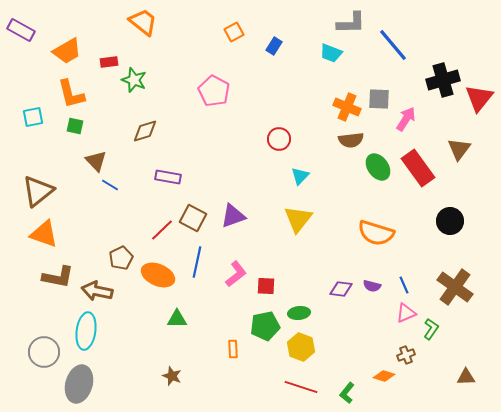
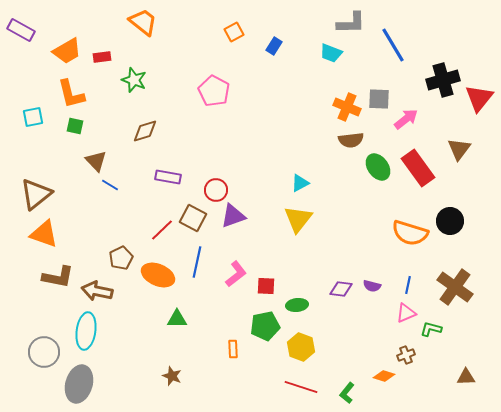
blue line at (393, 45): rotated 9 degrees clockwise
red rectangle at (109, 62): moved 7 px left, 5 px up
pink arrow at (406, 119): rotated 20 degrees clockwise
red circle at (279, 139): moved 63 px left, 51 px down
cyan triangle at (300, 176): moved 7 px down; rotated 18 degrees clockwise
brown triangle at (38, 191): moved 2 px left, 3 px down
orange semicircle at (376, 233): moved 34 px right
blue line at (404, 285): moved 4 px right; rotated 36 degrees clockwise
green ellipse at (299, 313): moved 2 px left, 8 px up
green L-shape at (431, 329): rotated 110 degrees counterclockwise
